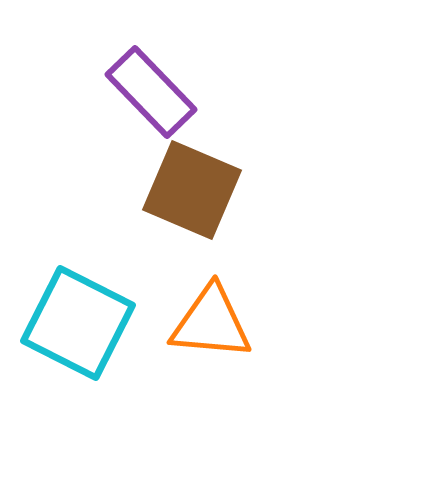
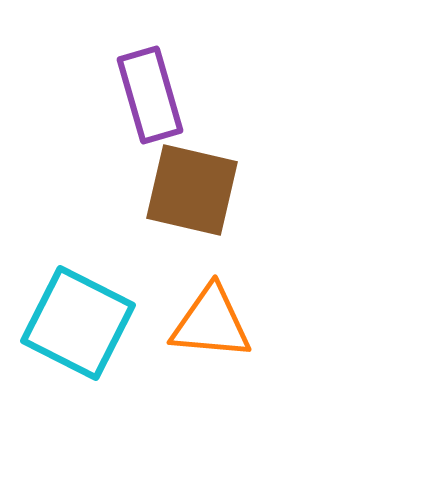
purple rectangle: moved 1 px left, 3 px down; rotated 28 degrees clockwise
brown square: rotated 10 degrees counterclockwise
